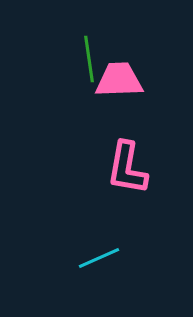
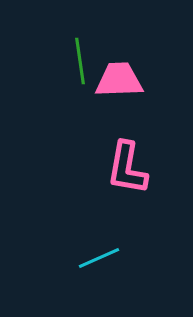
green line: moved 9 px left, 2 px down
